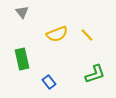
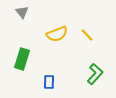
green rectangle: rotated 30 degrees clockwise
green L-shape: rotated 30 degrees counterclockwise
blue rectangle: rotated 40 degrees clockwise
